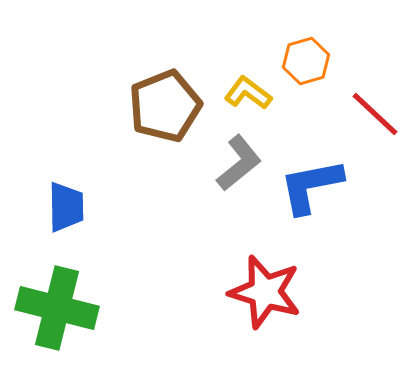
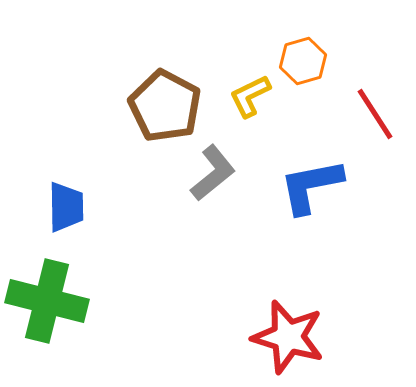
orange hexagon: moved 3 px left
yellow L-shape: moved 2 px right, 3 px down; rotated 63 degrees counterclockwise
brown pentagon: rotated 22 degrees counterclockwise
red line: rotated 14 degrees clockwise
gray L-shape: moved 26 px left, 10 px down
red star: moved 23 px right, 45 px down
green cross: moved 10 px left, 7 px up
